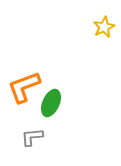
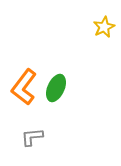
orange L-shape: rotated 33 degrees counterclockwise
green ellipse: moved 5 px right, 15 px up
